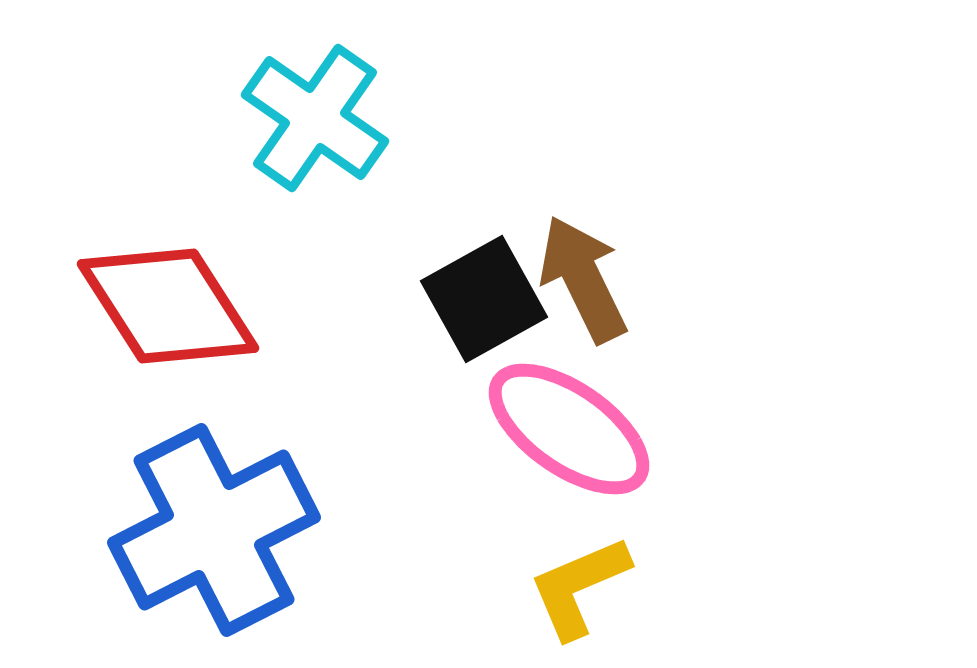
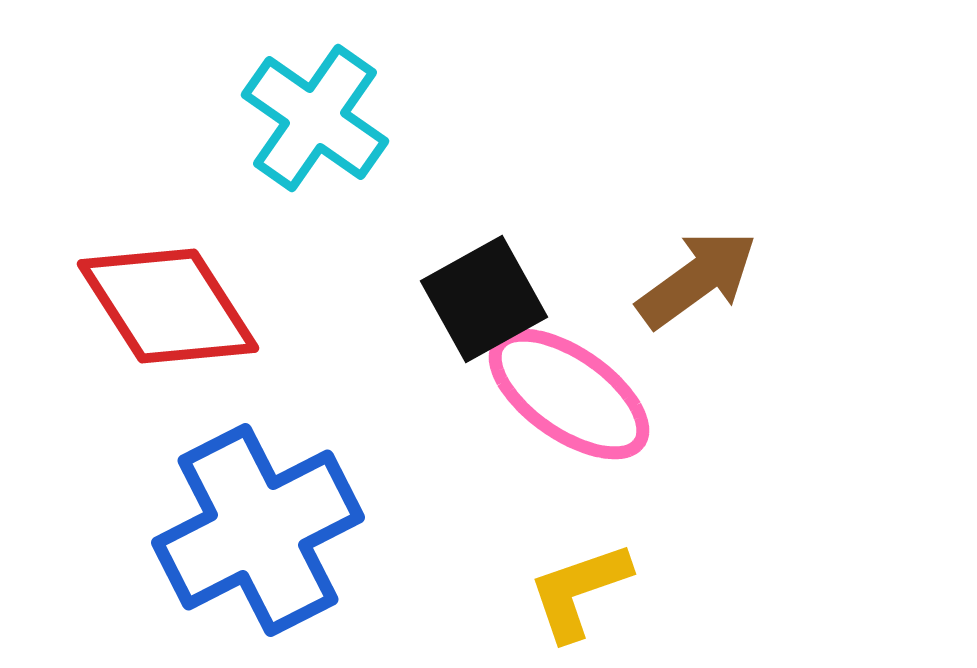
brown arrow: moved 114 px right; rotated 80 degrees clockwise
pink ellipse: moved 35 px up
blue cross: moved 44 px right
yellow L-shape: moved 4 px down; rotated 4 degrees clockwise
